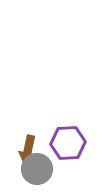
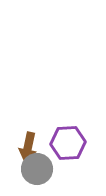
brown arrow: moved 3 px up
